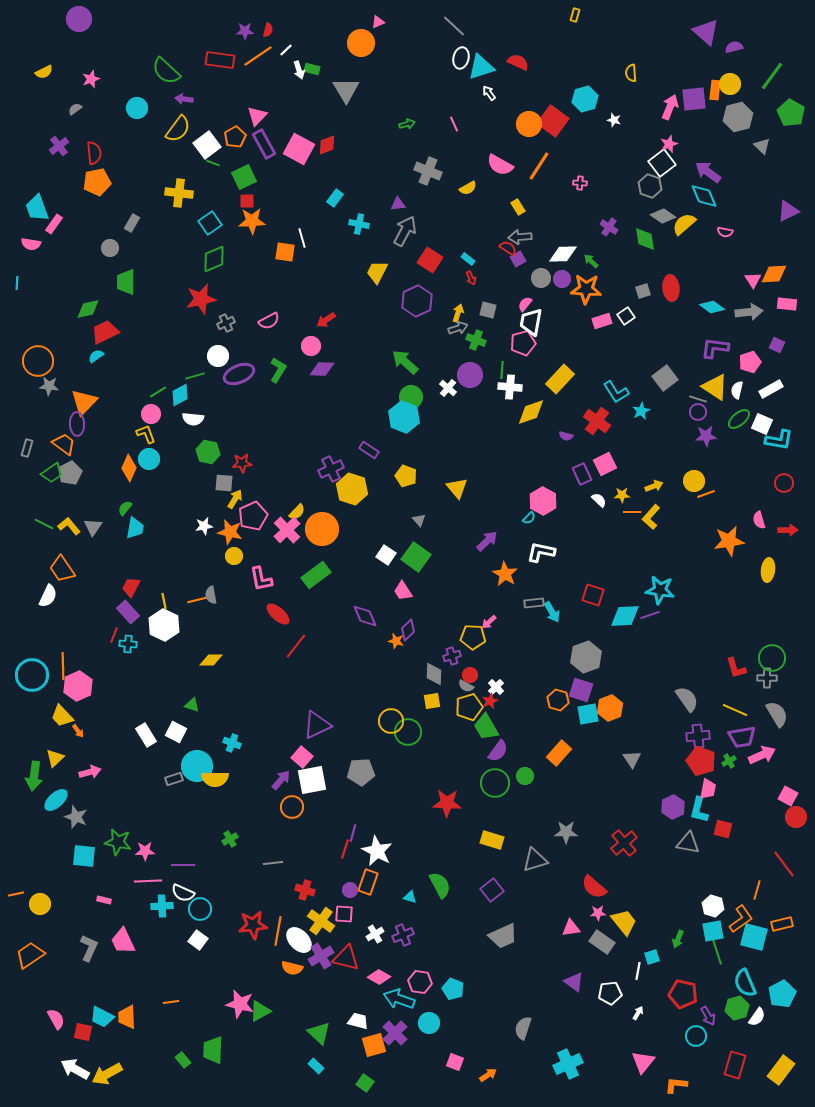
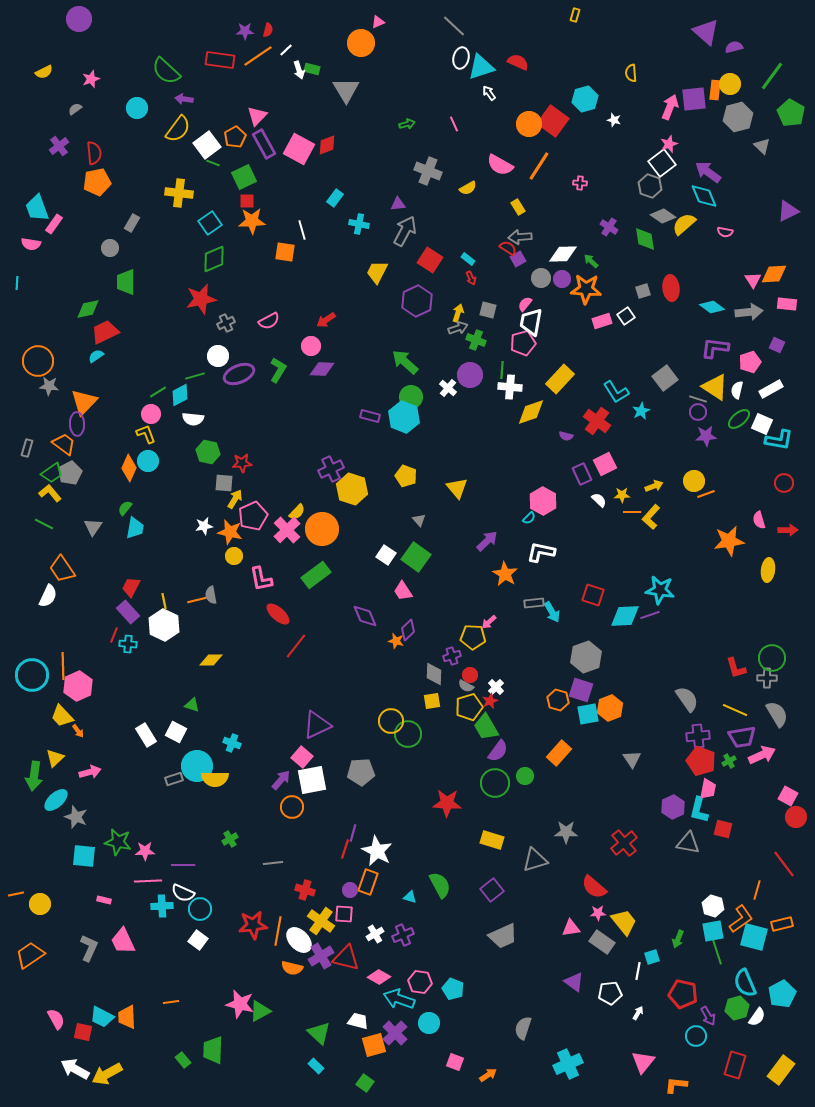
white line at (302, 238): moved 8 px up
purple rectangle at (369, 450): moved 1 px right, 34 px up; rotated 18 degrees counterclockwise
cyan circle at (149, 459): moved 1 px left, 2 px down
yellow L-shape at (69, 526): moved 19 px left, 33 px up
green circle at (408, 732): moved 2 px down
